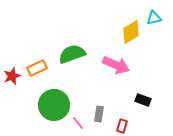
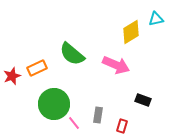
cyan triangle: moved 2 px right, 1 px down
green semicircle: rotated 120 degrees counterclockwise
green circle: moved 1 px up
gray rectangle: moved 1 px left, 1 px down
pink line: moved 4 px left
